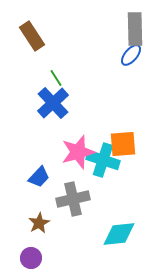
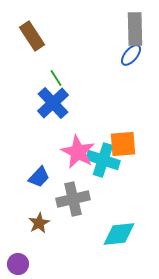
pink star: rotated 28 degrees counterclockwise
purple circle: moved 13 px left, 6 px down
